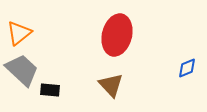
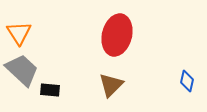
orange triangle: rotated 24 degrees counterclockwise
blue diamond: moved 13 px down; rotated 55 degrees counterclockwise
brown triangle: rotated 28 degrees clockwise
